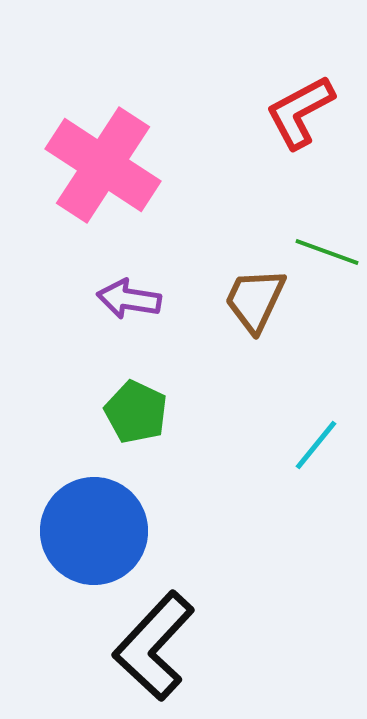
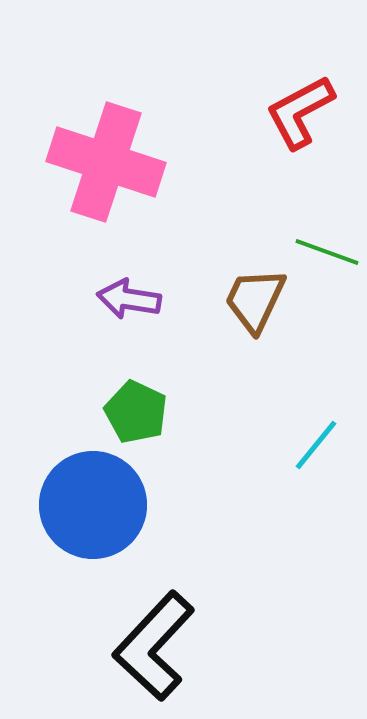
pink cross: moved 3 px right, 3 px up; rotated 15 degrees counterclockwise
blue circle: moved 1 px left, 26 px up
